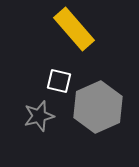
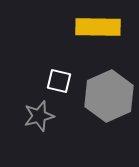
yellow rectangle: moved 24 px right, 2 px up; rotated 48 degrees counterclockwise
gray hexagon: moved 11 px right, 11 px up
